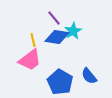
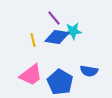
cyan star: rotated 24 degrees clockwise
pink trapezoid: moved 1 px right, 15 px down
blue semicircle: moved 5 px up; rotated 42 degrees counterclockwise
